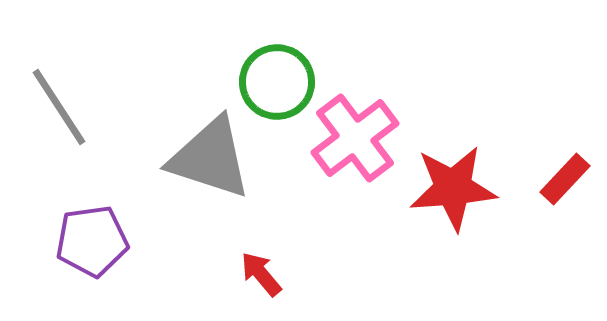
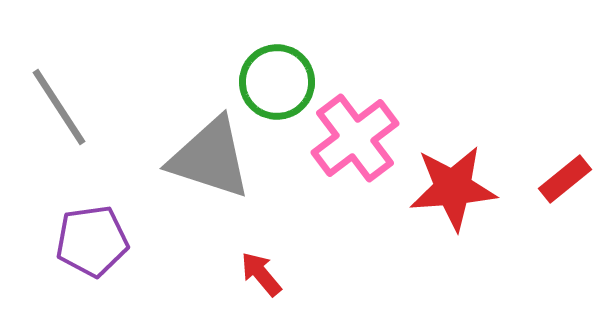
red rectangle: rotated 8 degrees clockwise
